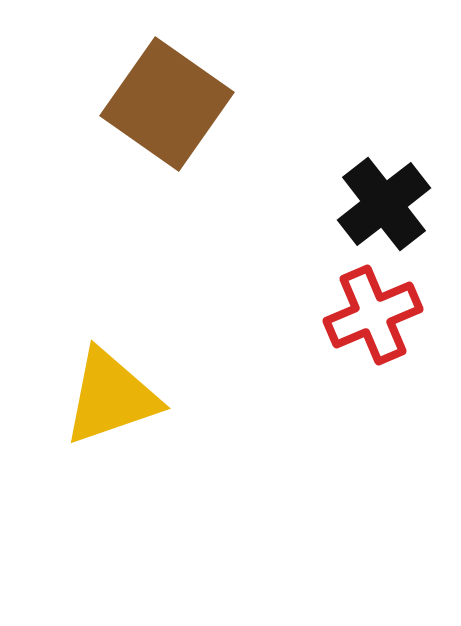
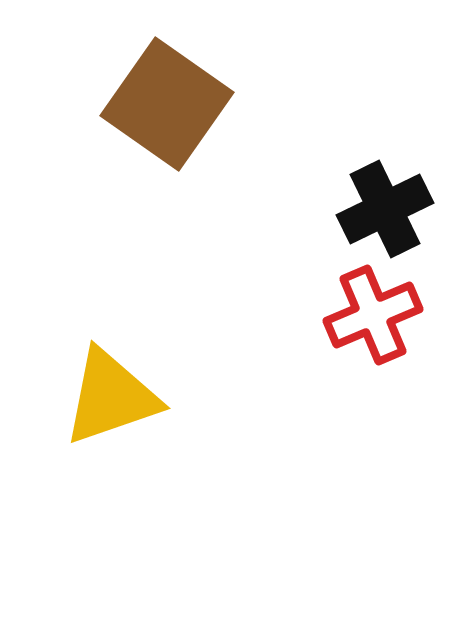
black cross: moved 1 px right, 5 px down; rotated 12 degrees clockwise
